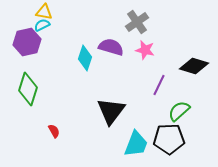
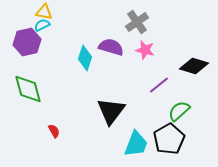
purple line: rotated 25 degrees clockwise
green diamond: rotated 32 degrees counterclockwise
black pentagon: rotated 28 degrees counterclockwise
